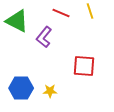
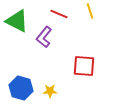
red line: moved 2 px left, 1 px down
blue hexagon: rotated 15 degrees clockwise
